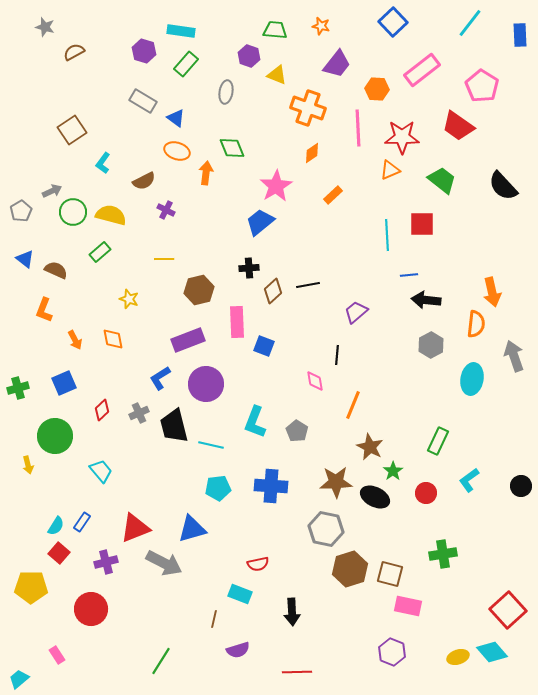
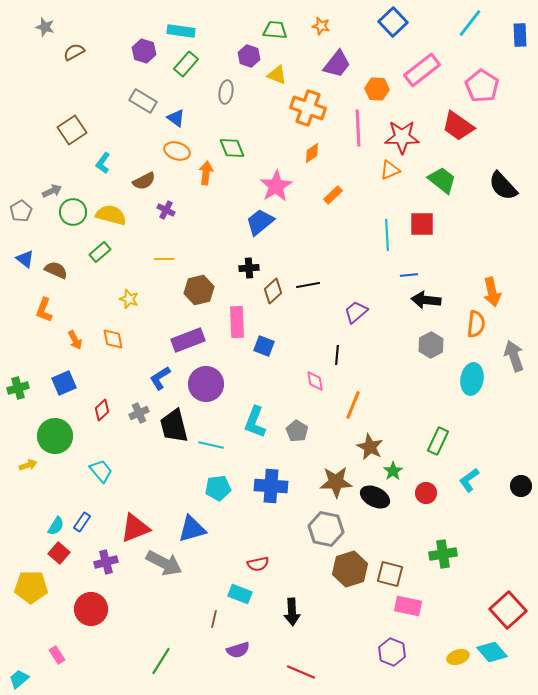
yellow arrow at (28, 465): rotated 96 degrees counterclockwise
red line at (297, 672): moved 4 px right; rotated 24 degrees clockwise
